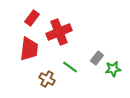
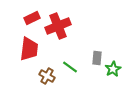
red rectangle: rotated 28 degrees clockwise
red cross: moved 1 px left, 6 px up
gray rectangle: rotated 32 degrees counterclockwise
green star: rotated 21 degrees counterclockwise
brown cross: moved 3 px up
